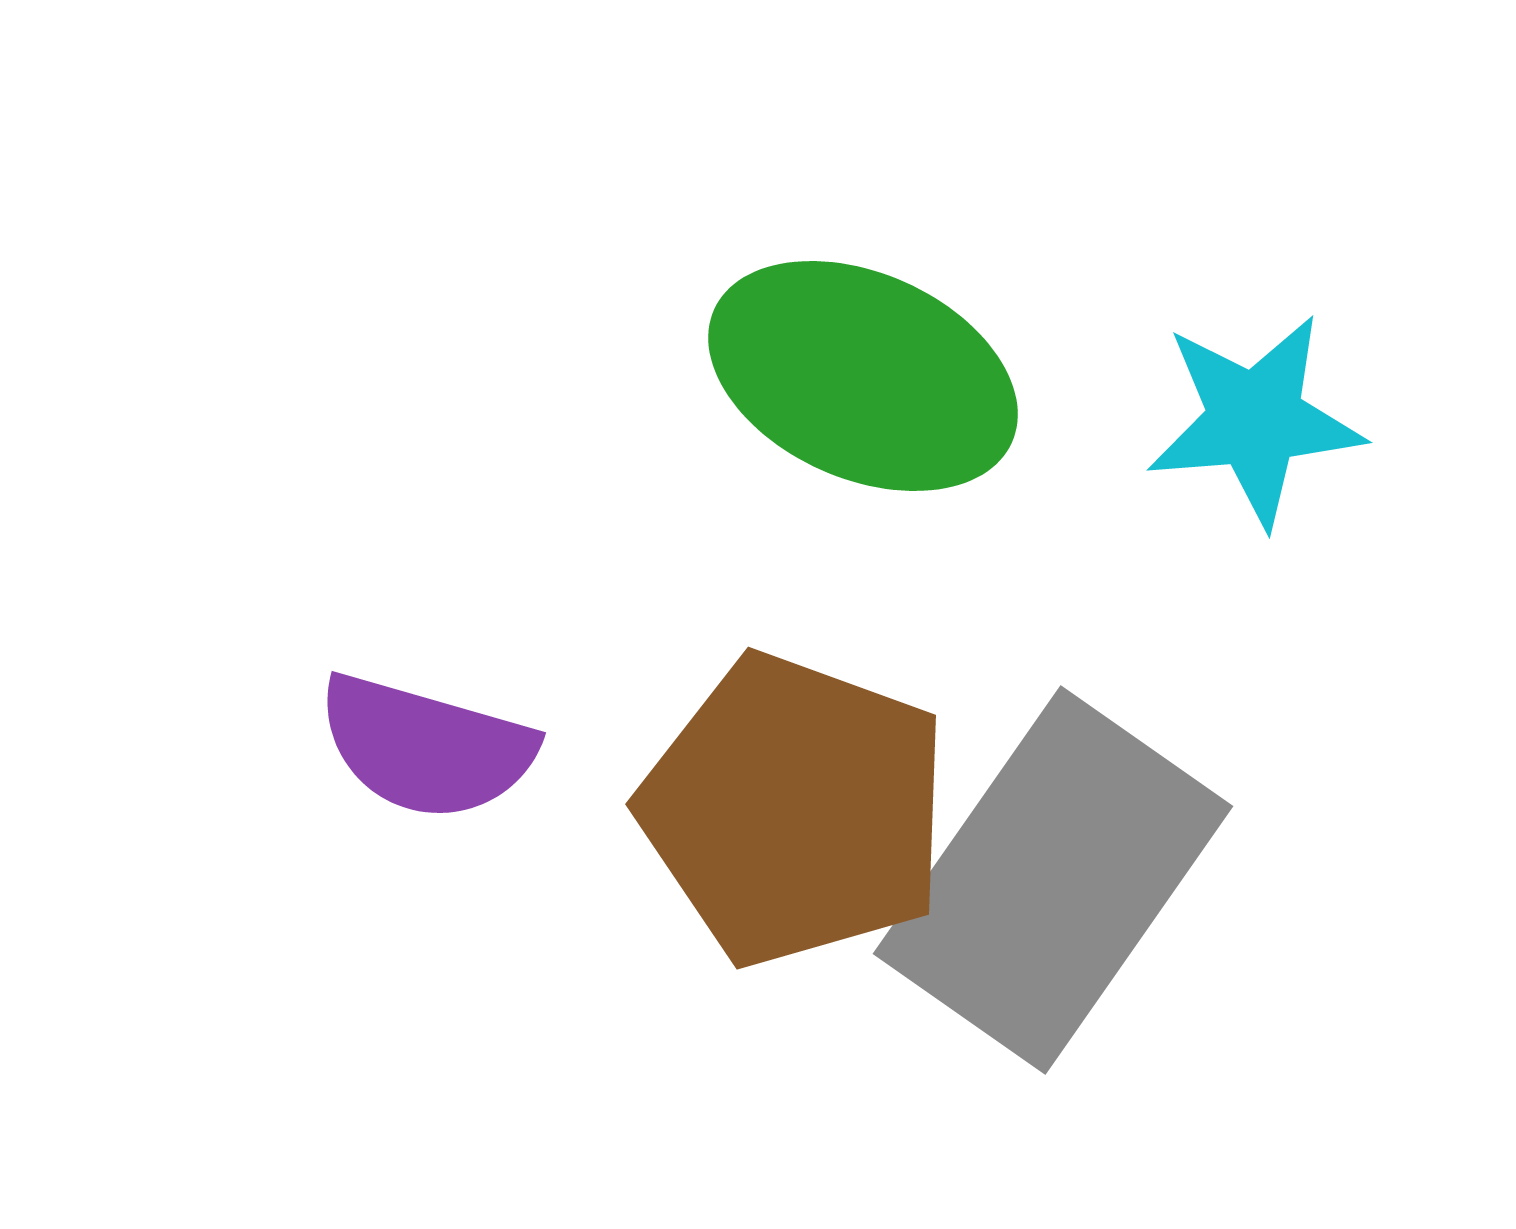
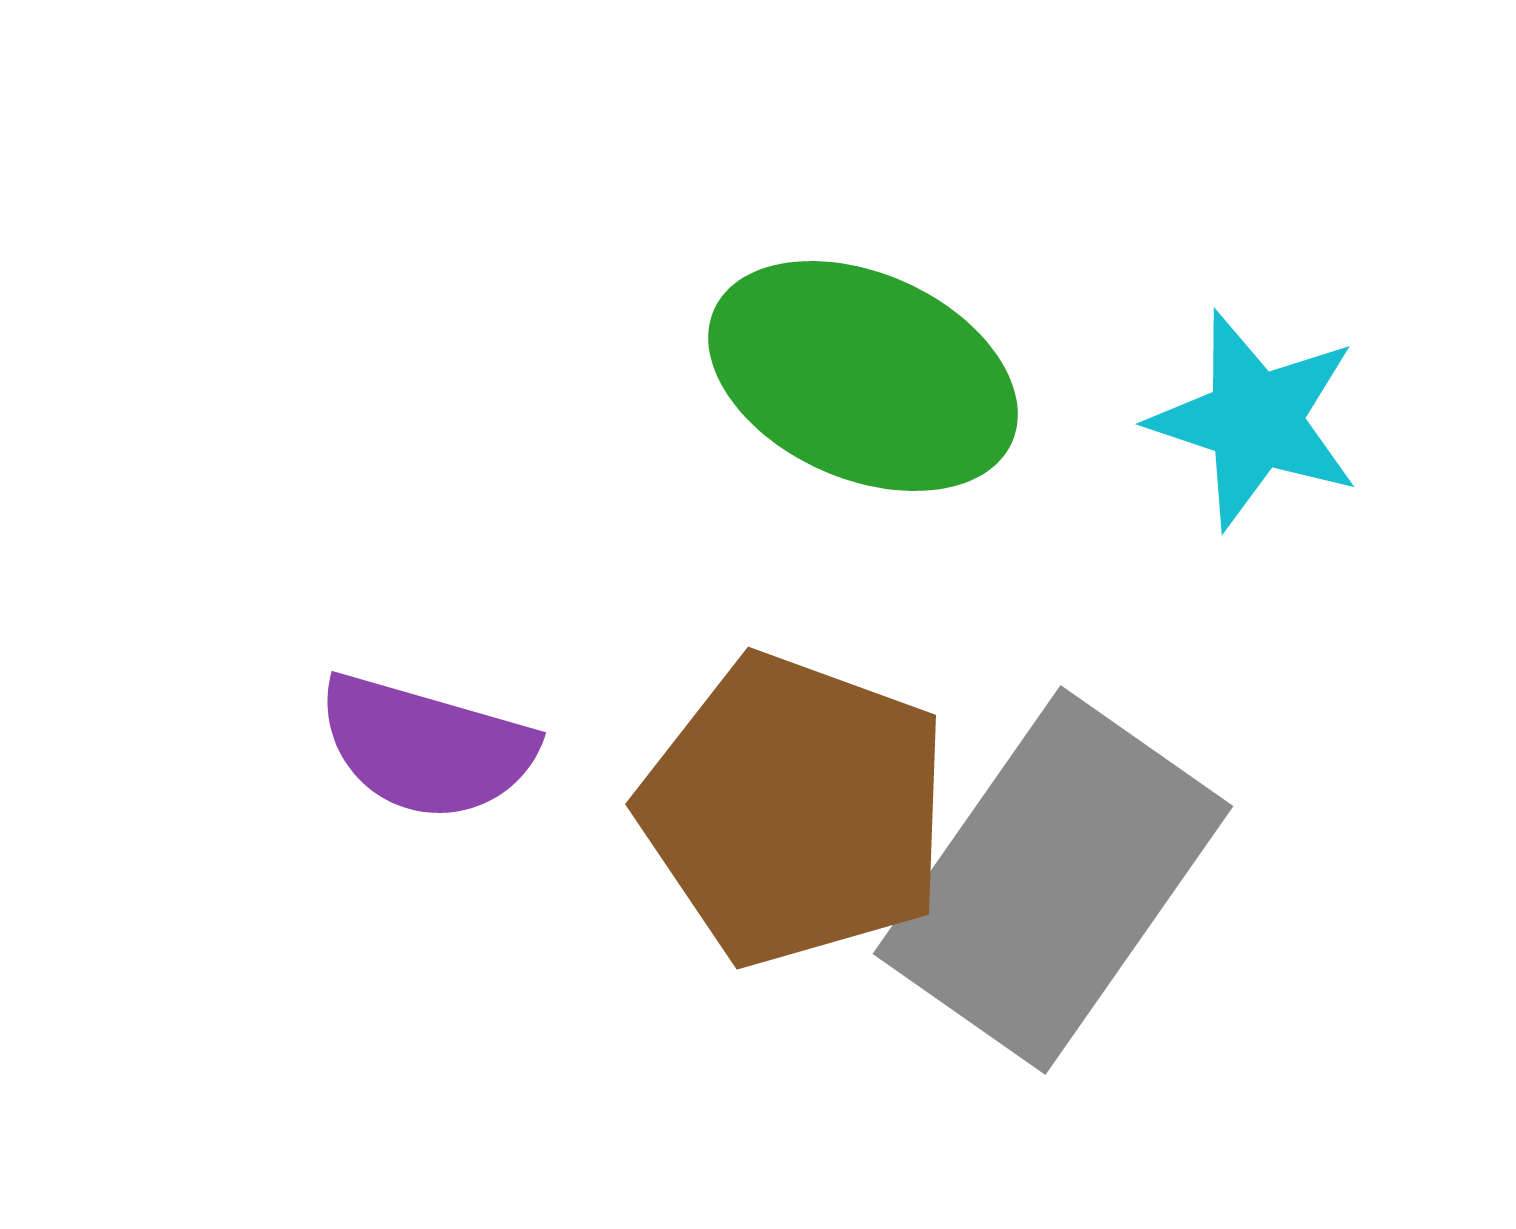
cyan star: rotated 23 degrees clockwise
